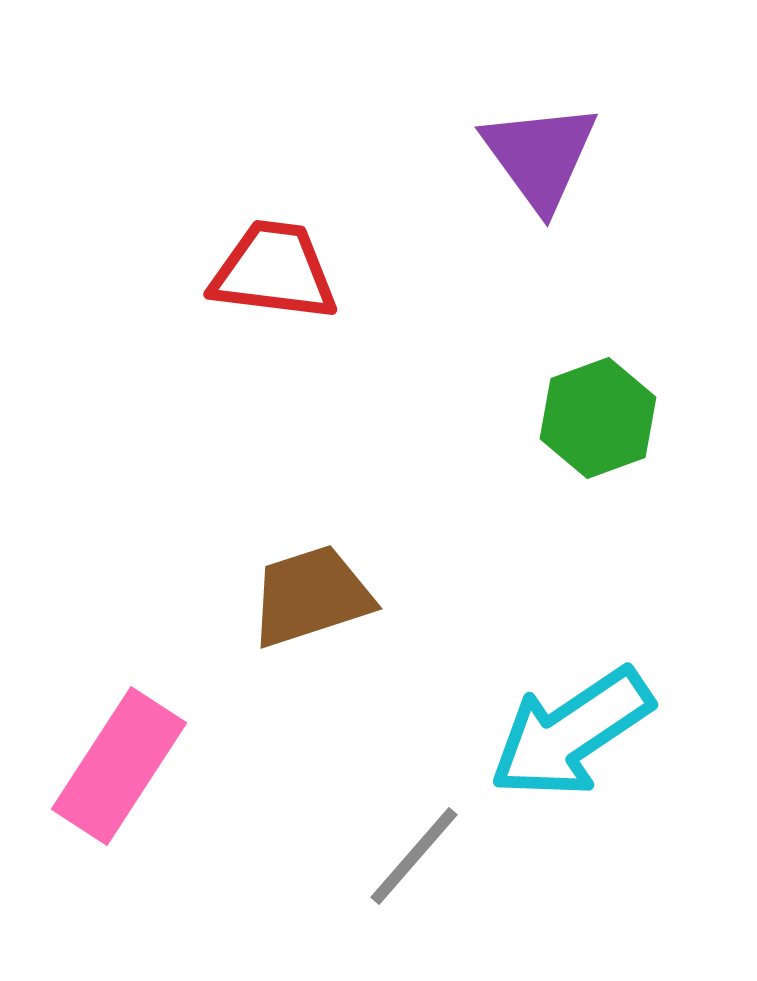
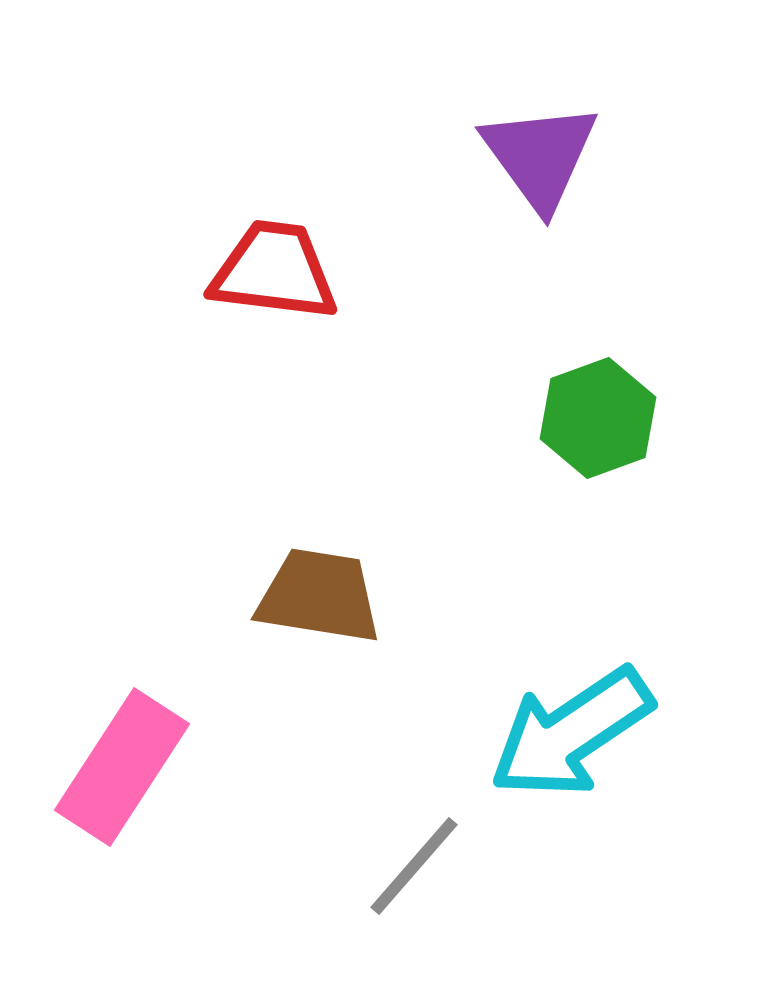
brown trapezoid: moved 8 px right; rotated 27 degrees clockwise
pink rectangle: moved 3 px right, 1 px down
gray line: moved 10 px down
